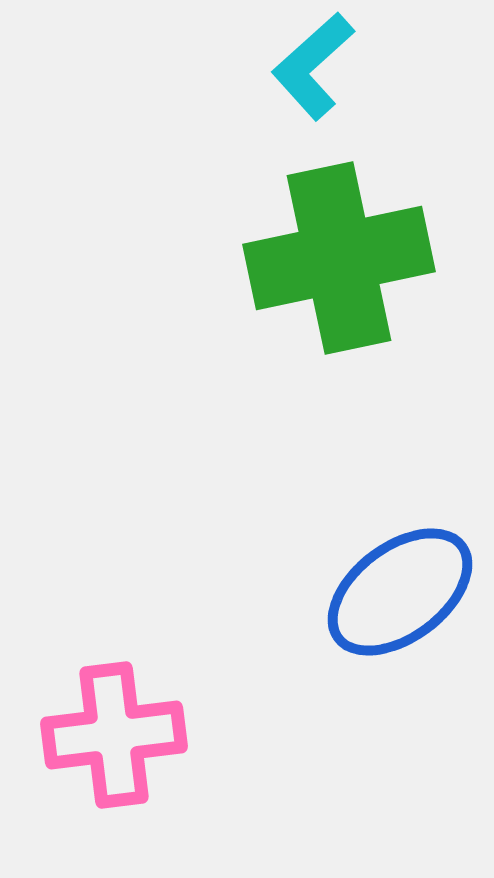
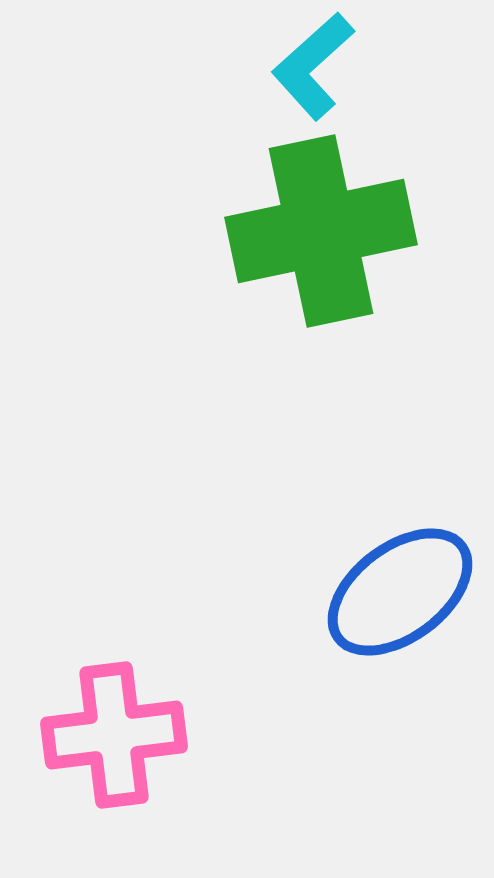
green cross: moved 18 px left, 27 px up
